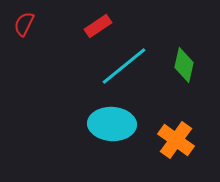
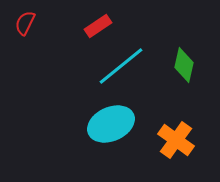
red semicircle: moved 1 px right, 1 px up
cyan line: moved 3 px left
cyan ellipse: moved 1 px left; rotated 27 degrees counterclockwise
